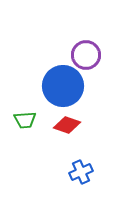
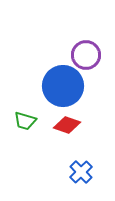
green trapezoid: moved 1 px down; rotated 20 degrees clockwise
blue cross: rotated 20 degrees counterclockwise
